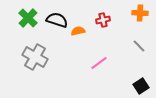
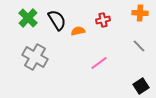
black semicircle: rotated 40 degrees clockwise
